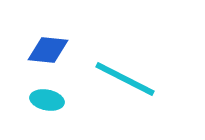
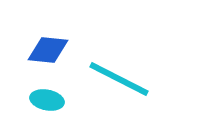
cyan line: moved 6 px left
